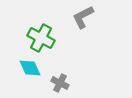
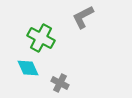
cyan diamond: moved 2 px left
